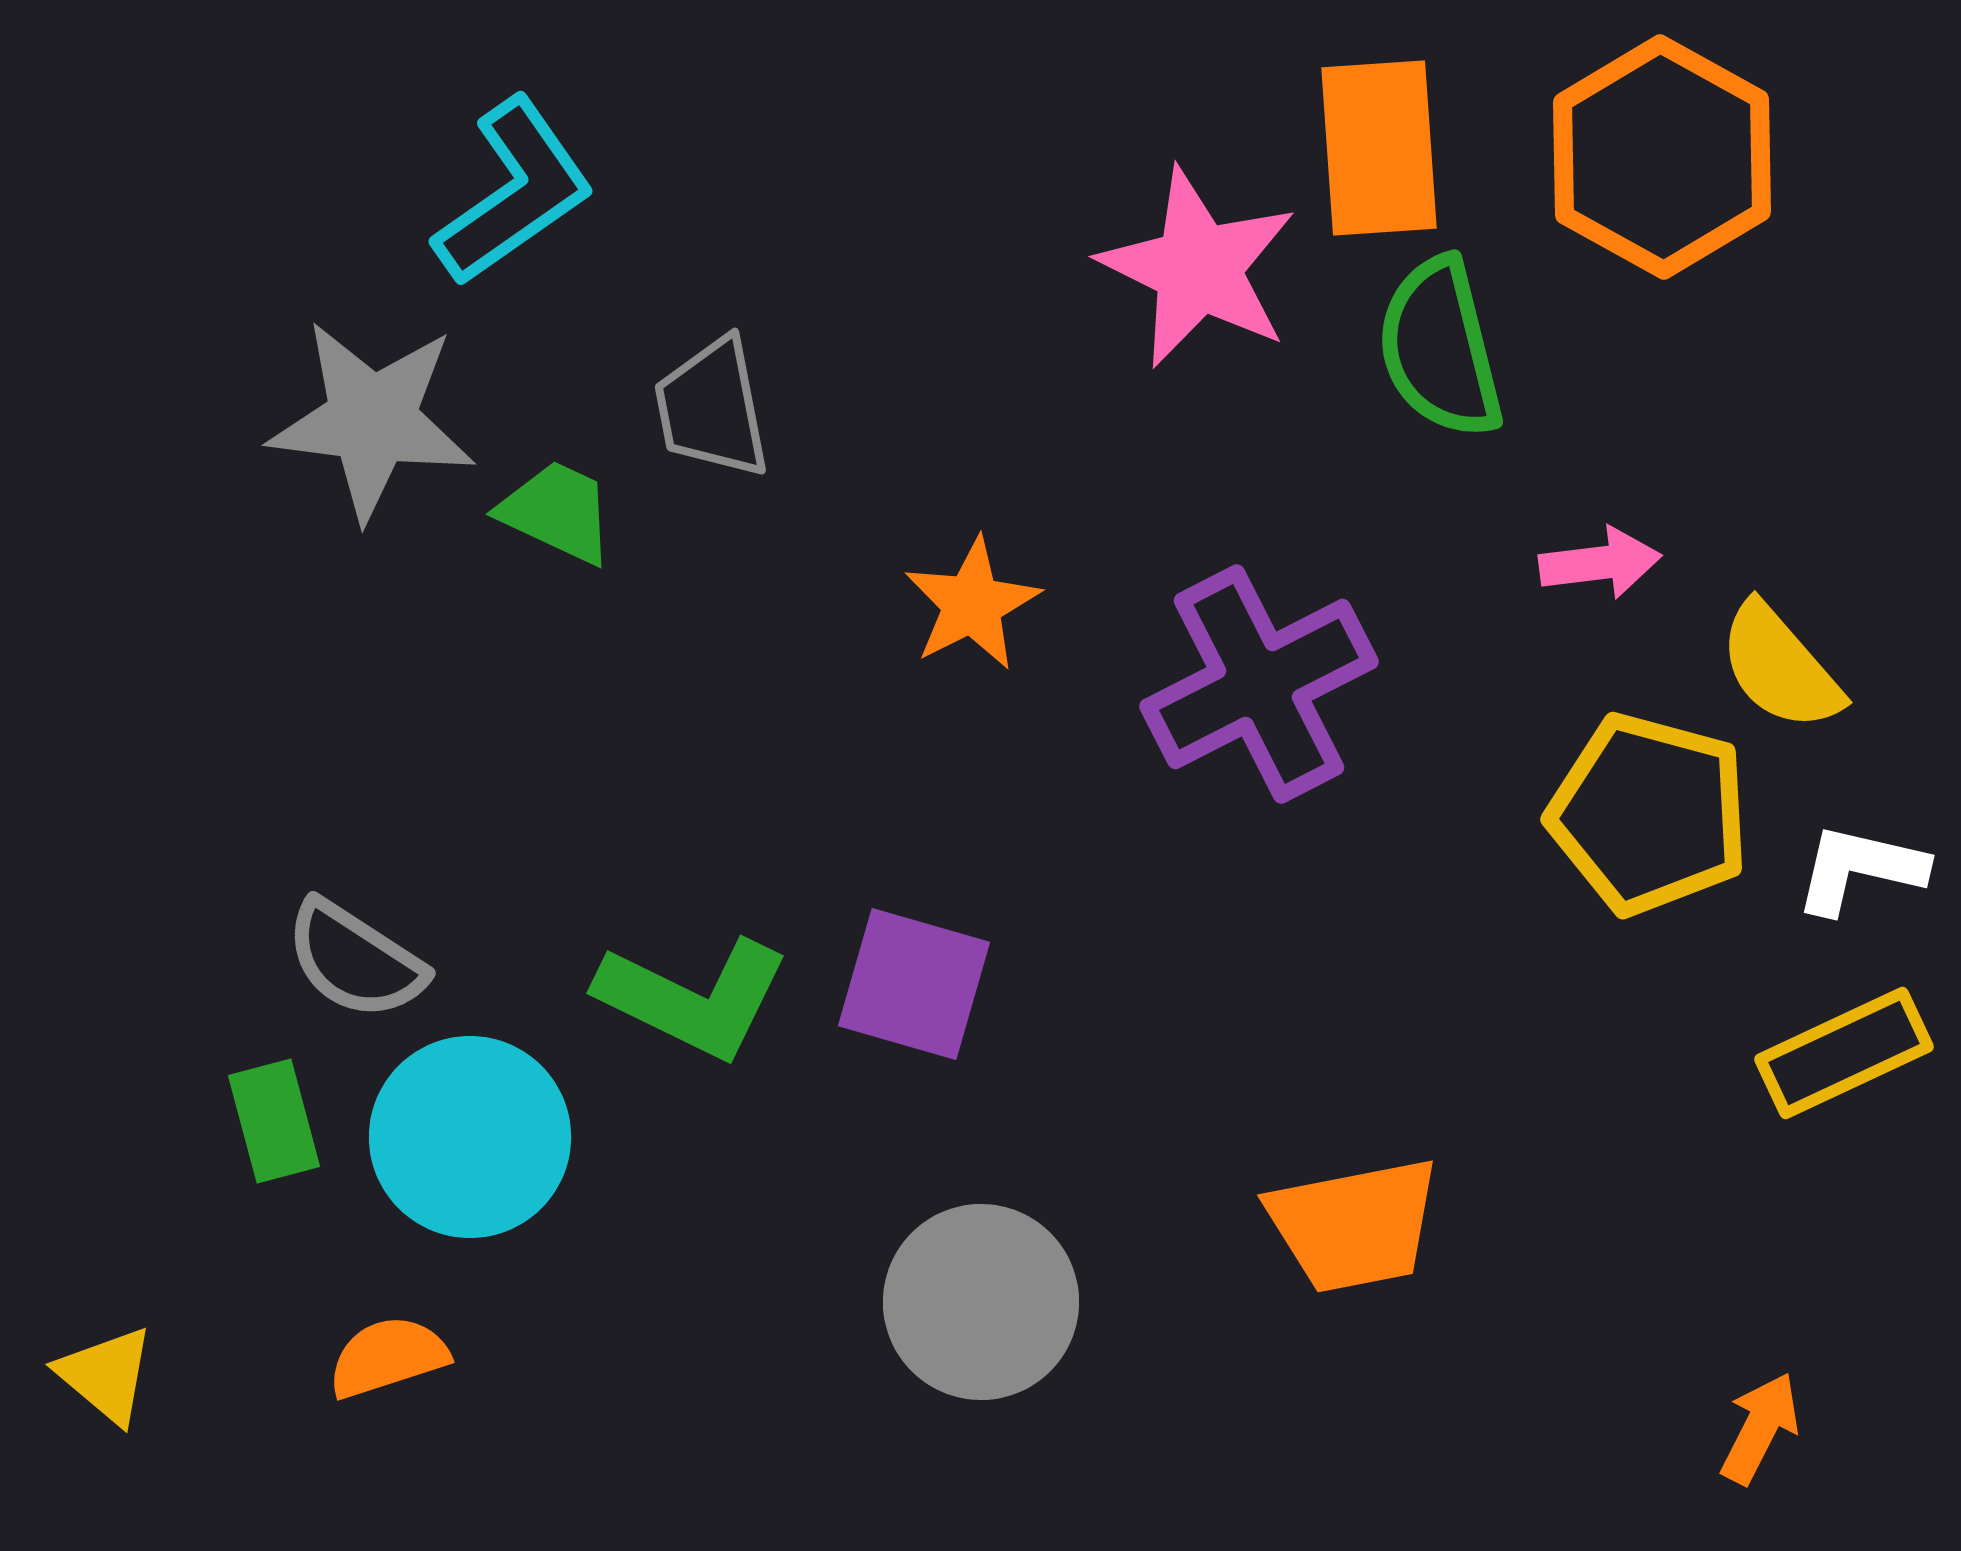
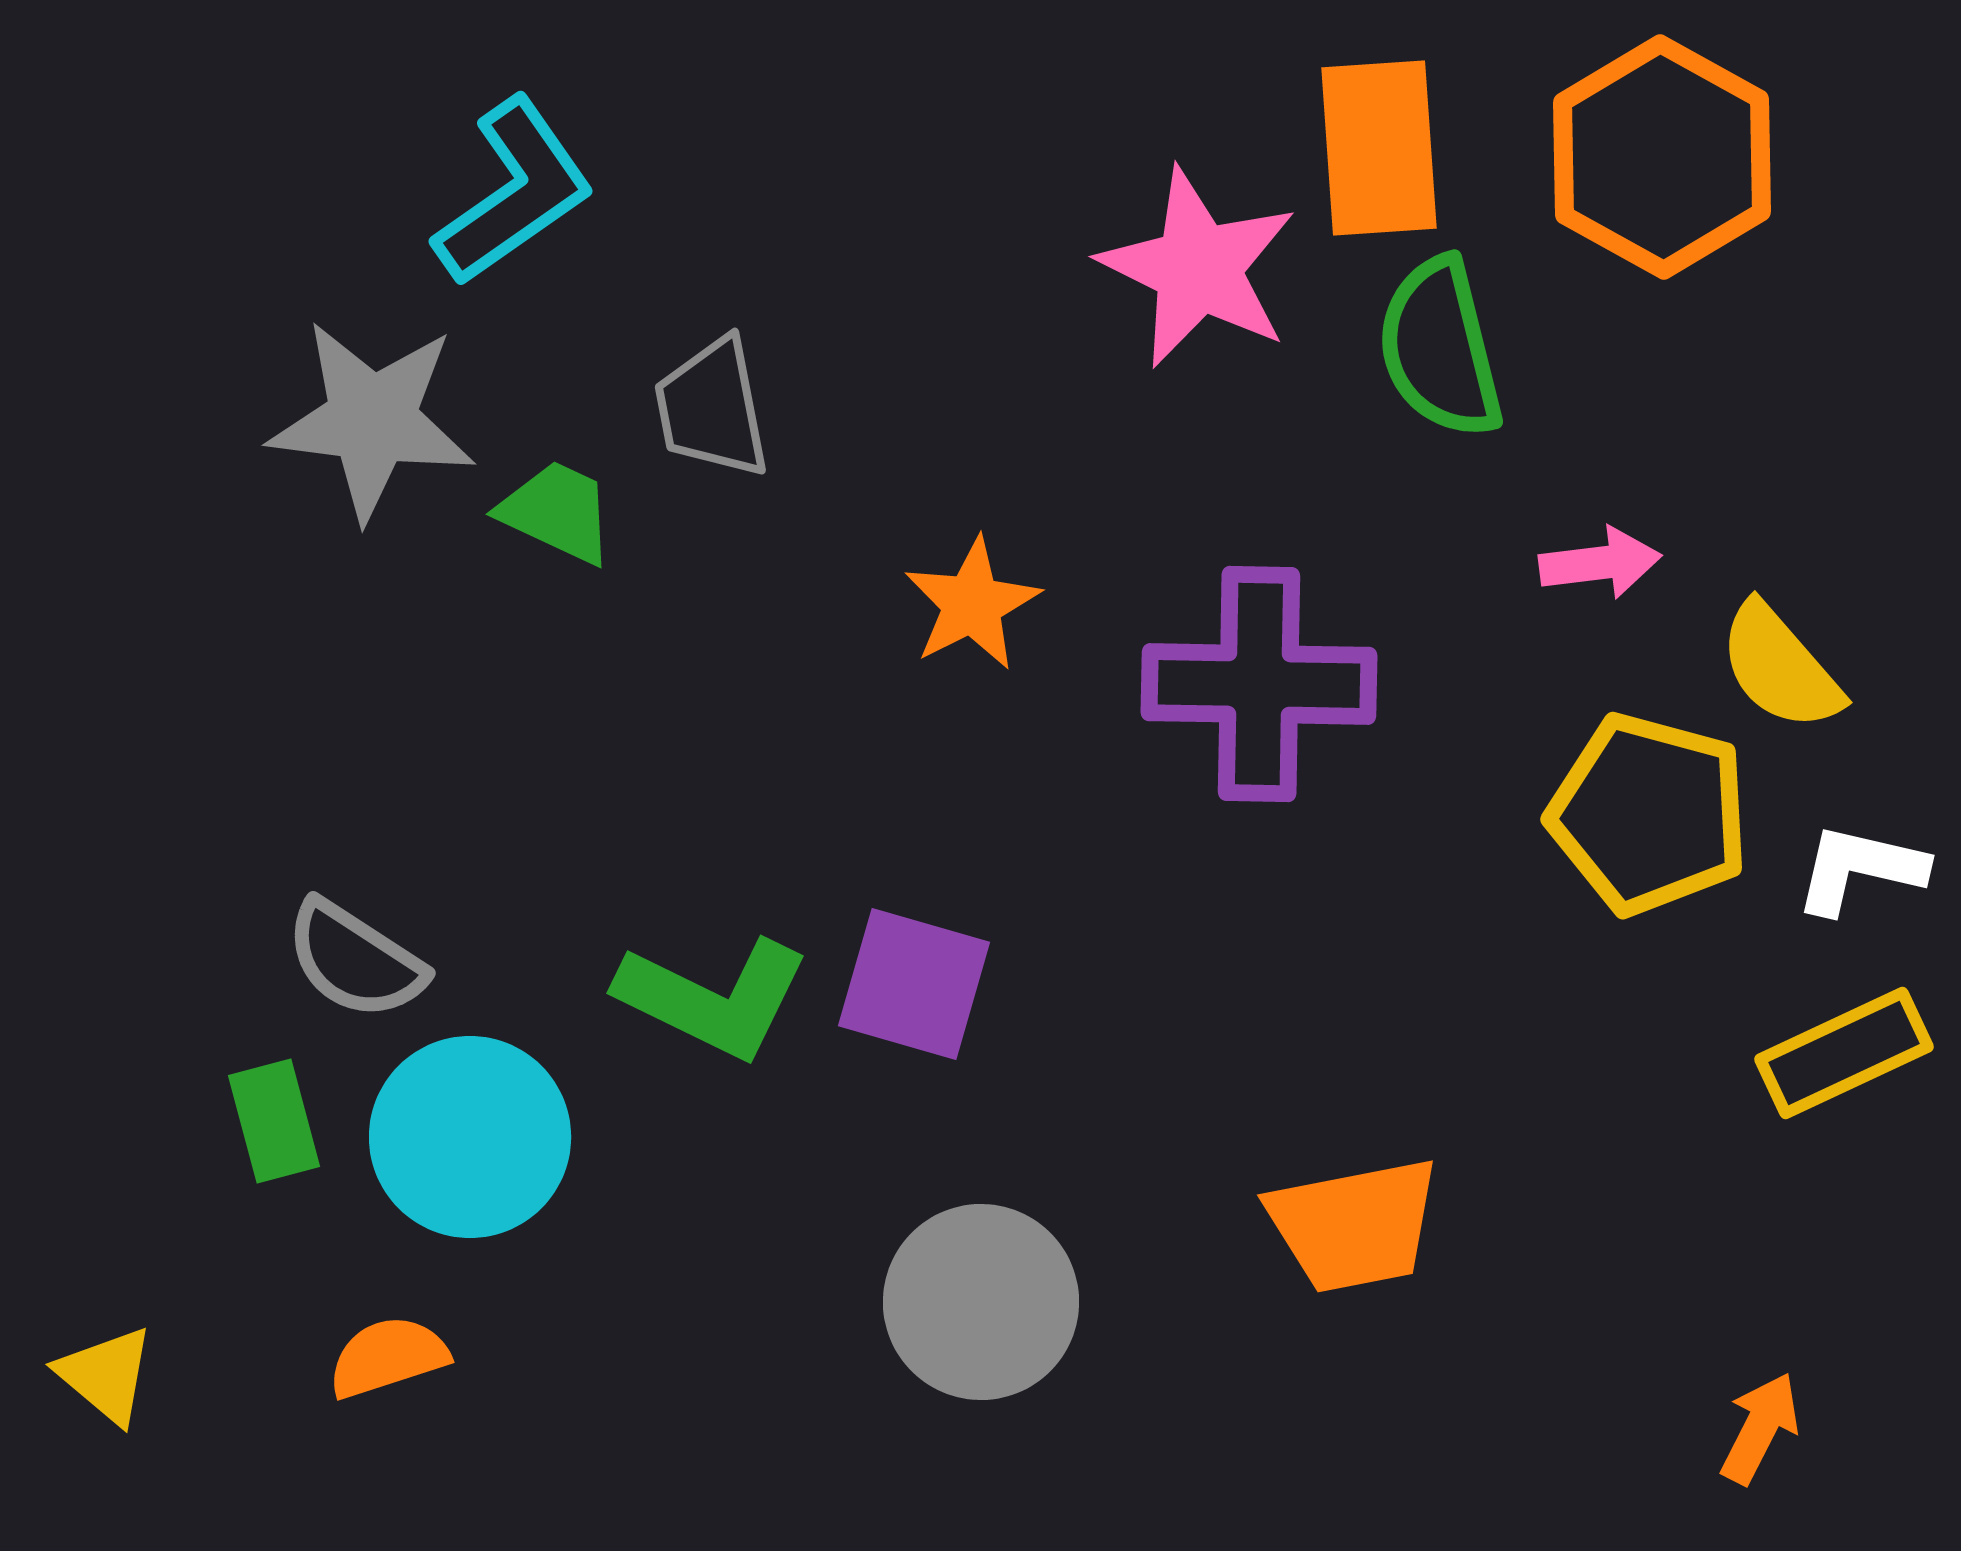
purple cross: rotated 28 degrees clockwise
green L-shape: moved 20 px right
